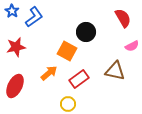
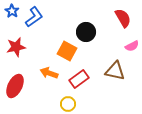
orange arrow: rotated 120 degrees counterclockwise
